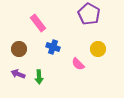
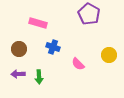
pink rectangle: rotated 36 degrees counterclockwise
yellow circle: moved 11 px right, 6 px down
purple arrow: rotated 24 degrees counterclockwise
